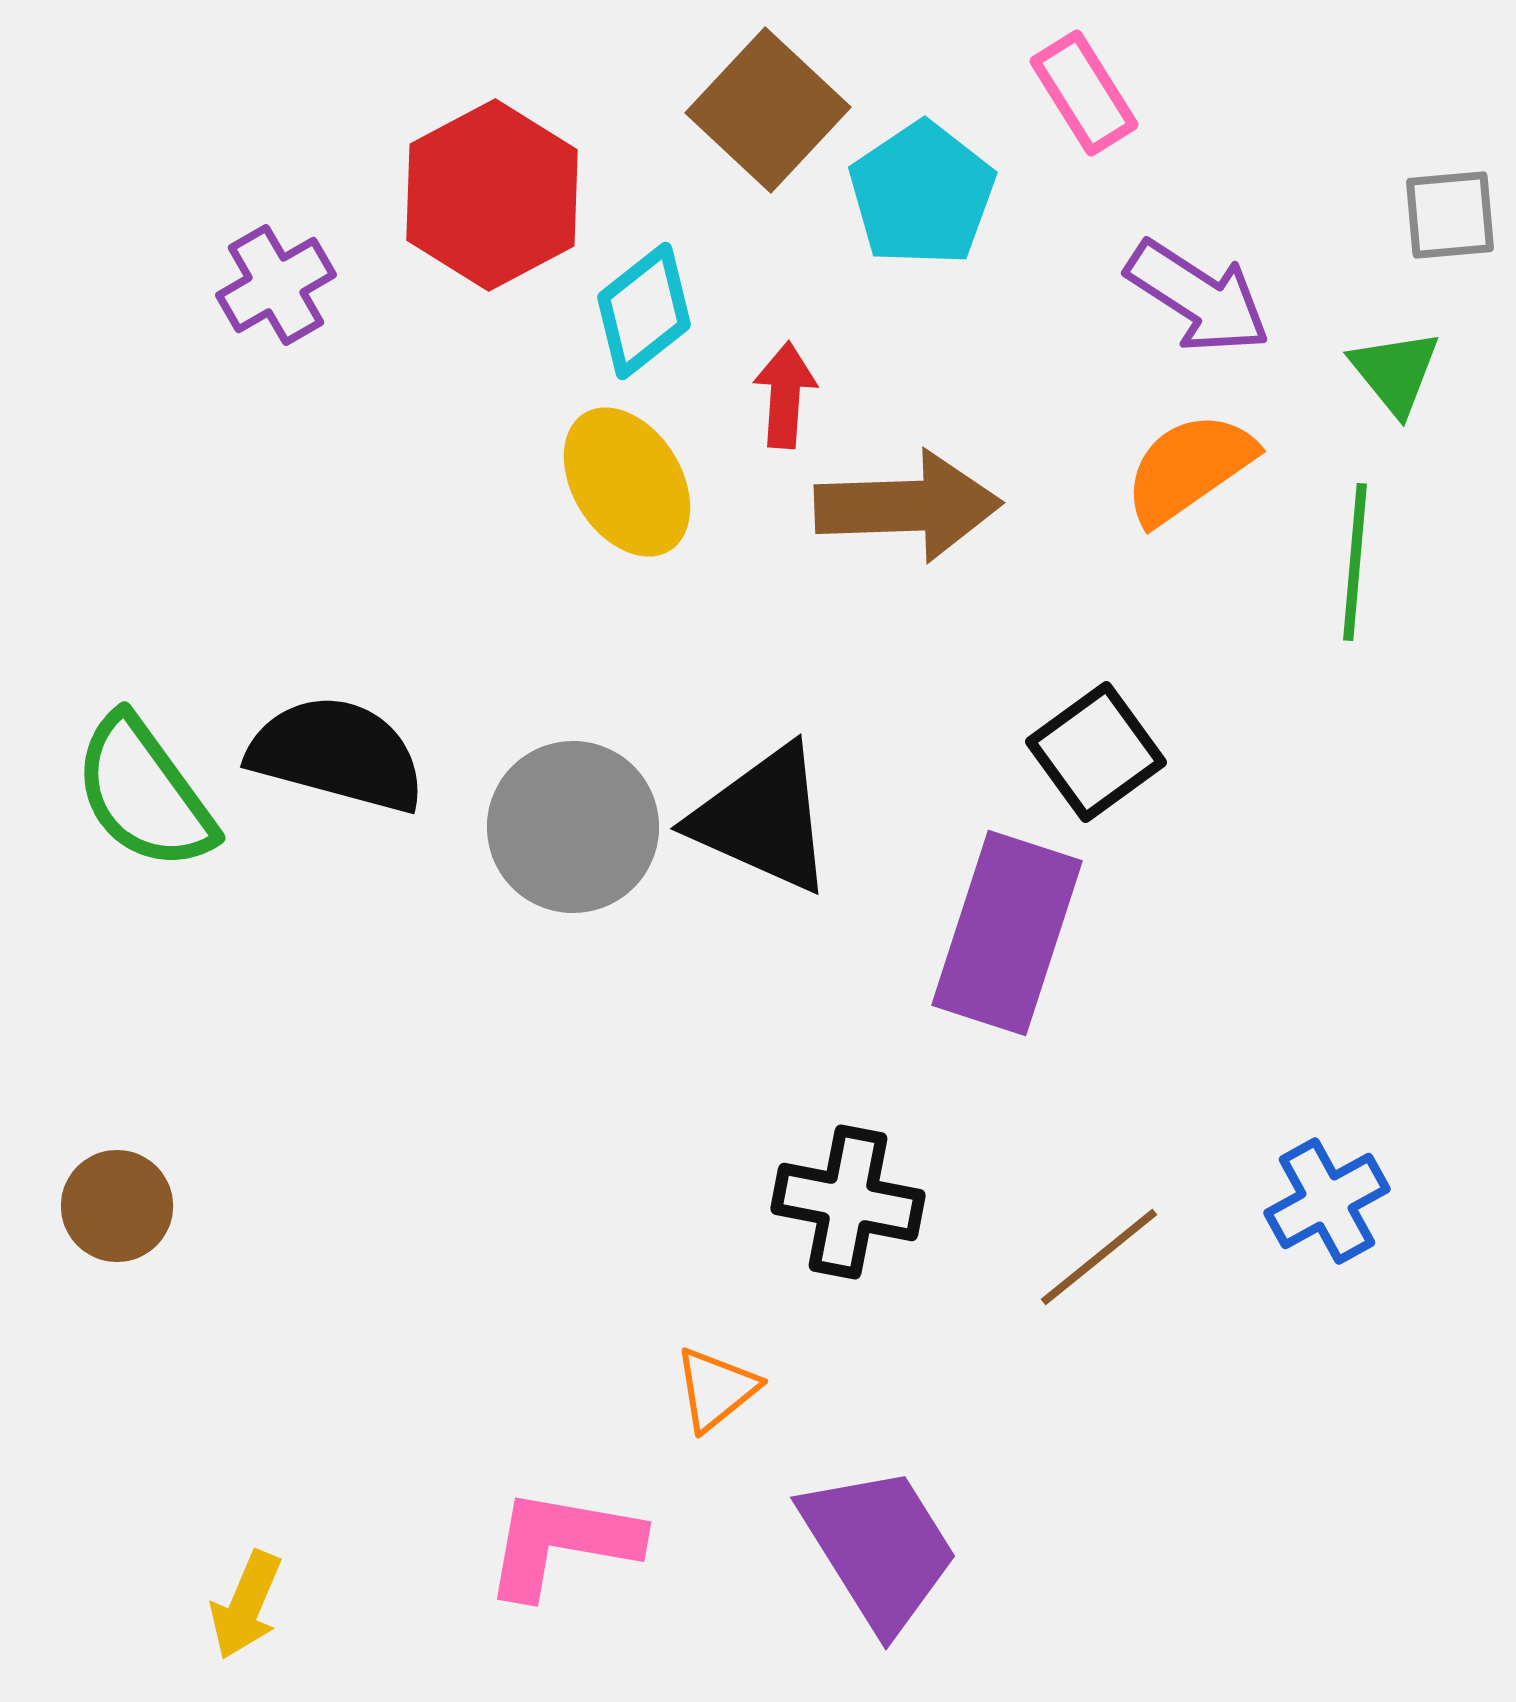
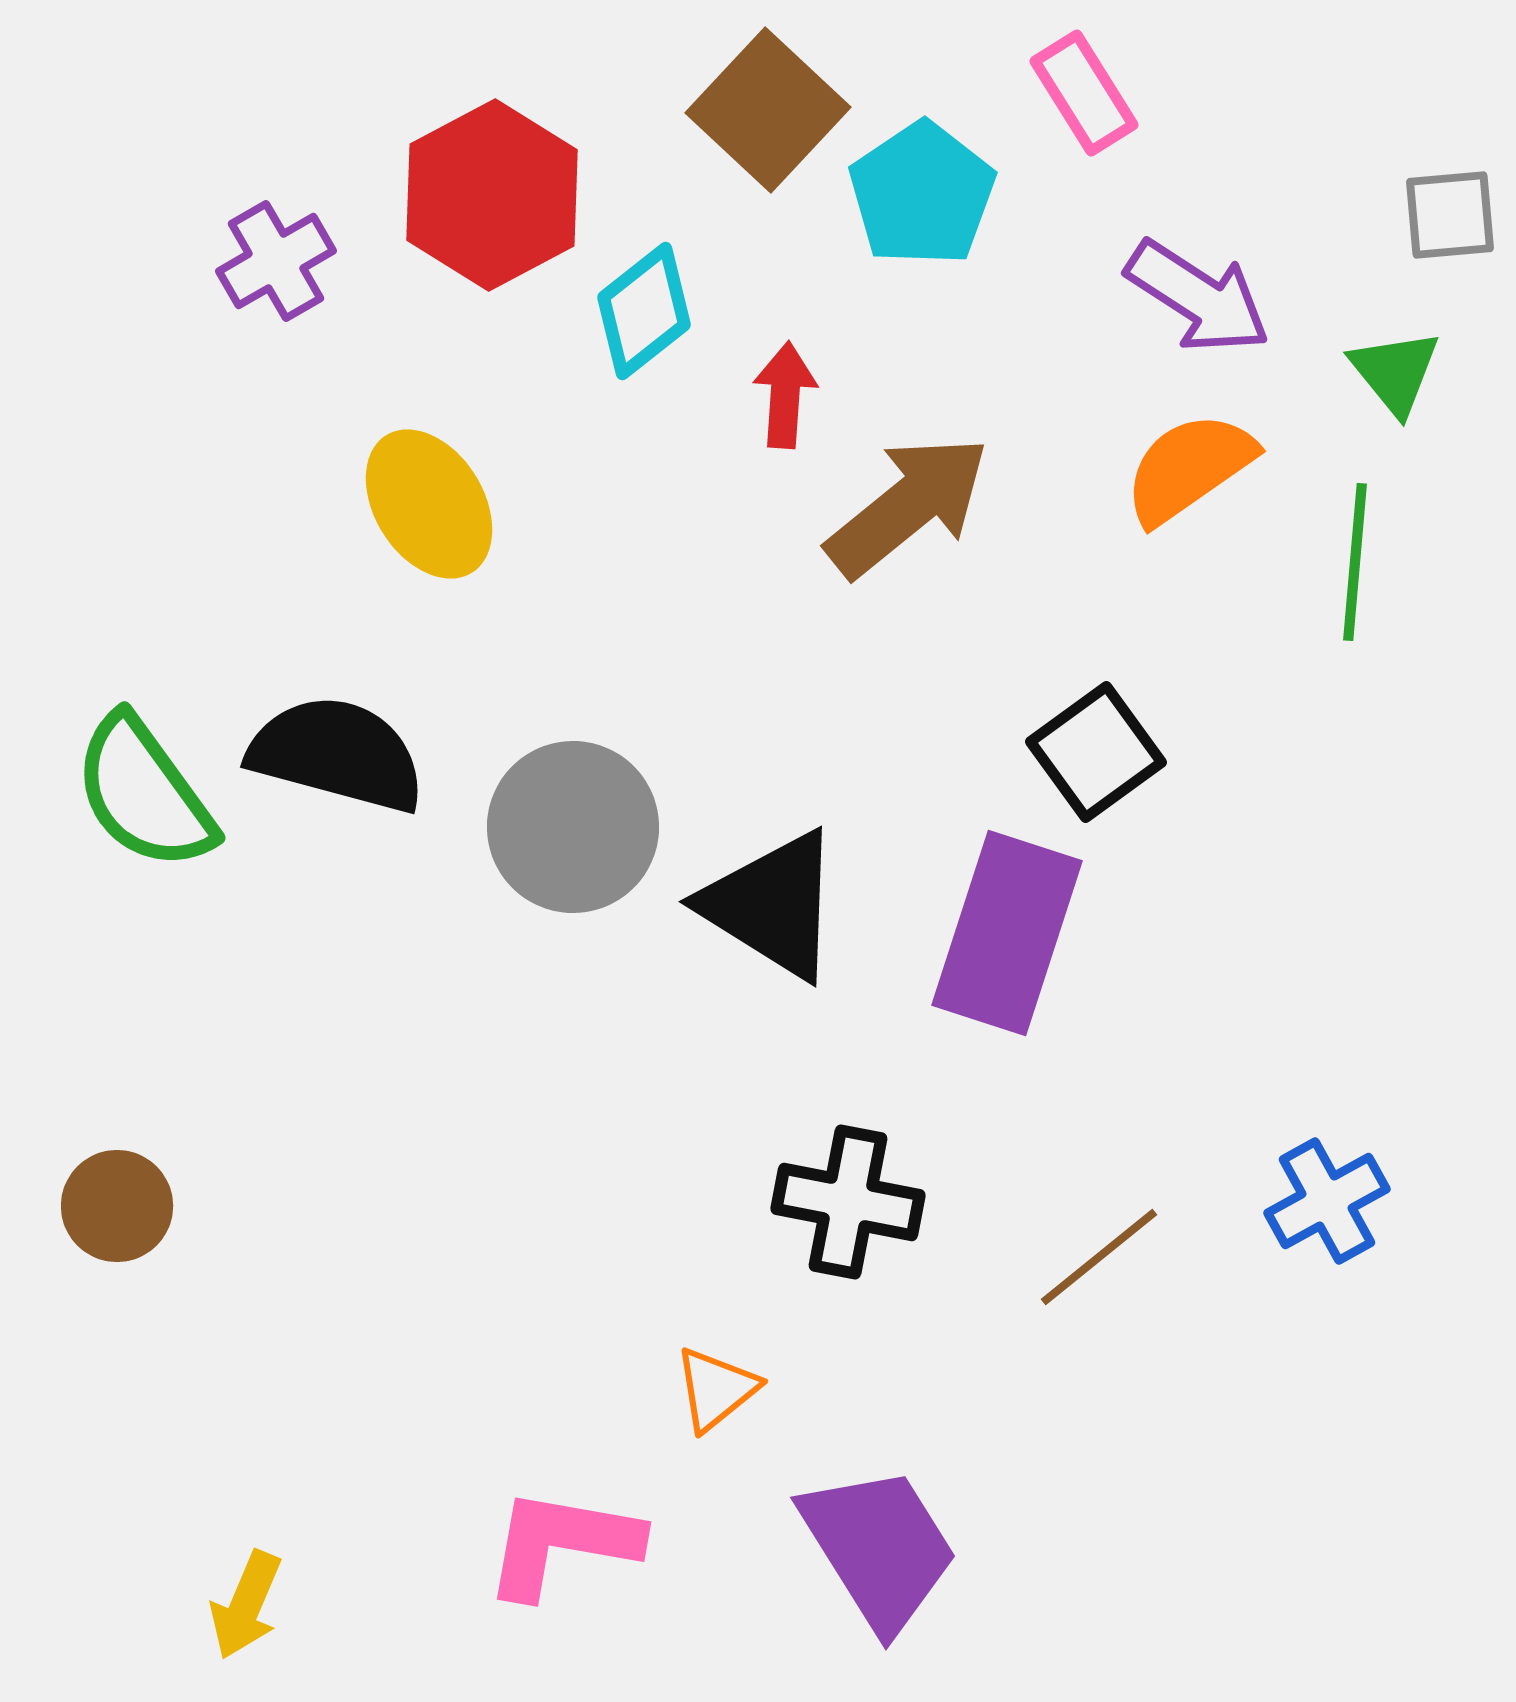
purple cross: moved 24 px up
yellow ellipse: moved 198 px left, 22 px down
brown arrow: rotated 37 degrees counterclockwise
black triangle: moved 9 px right, 86 px down; rotated 8 degrees clockwise
